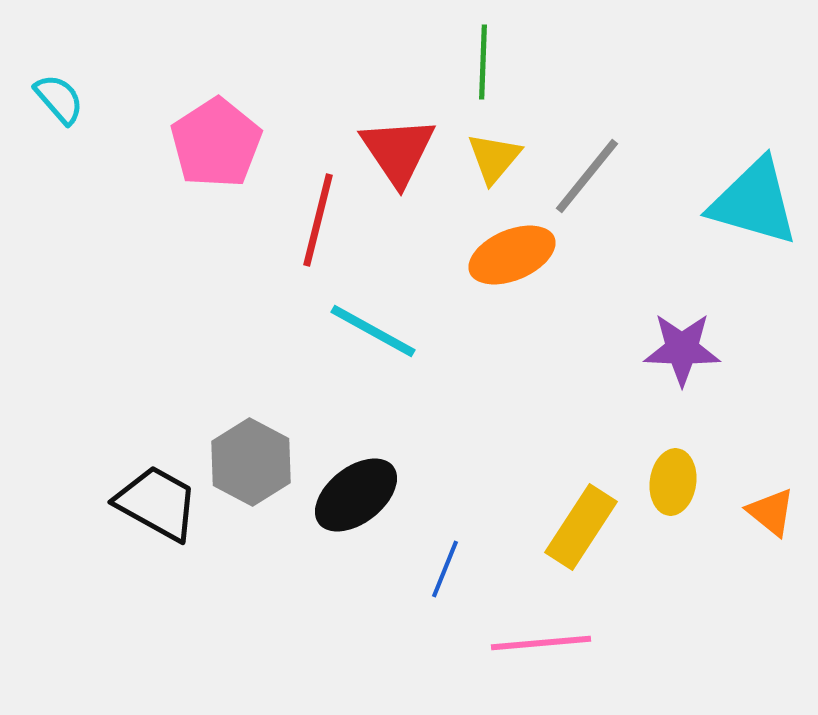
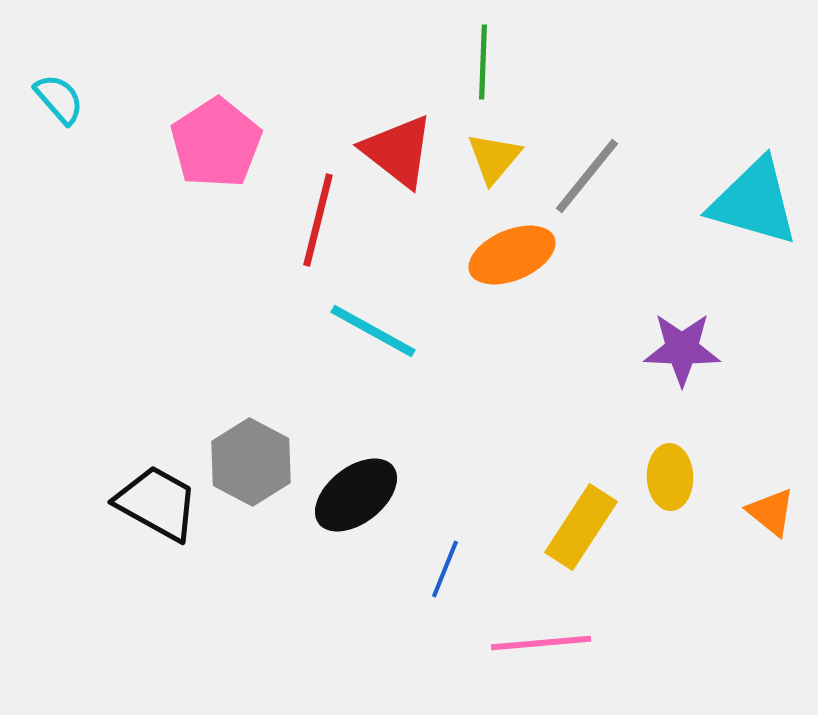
red triangle: rotated 18 degrees counterclockwise
yellow ellipse: moved 3 px left, 5 px up; rotated 10 degrees counterclockwise
